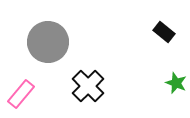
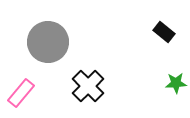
green star: rotated 25 degrees counterclockwise
pink rectangle: moved 1 px up
